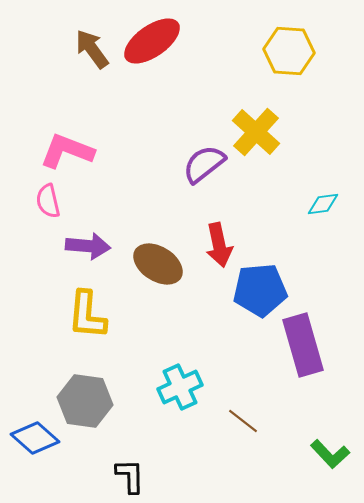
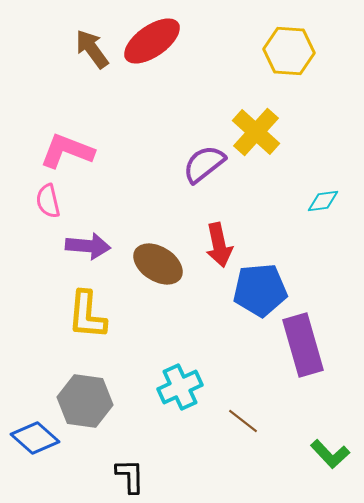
cyan diamond: moved 3 px up
